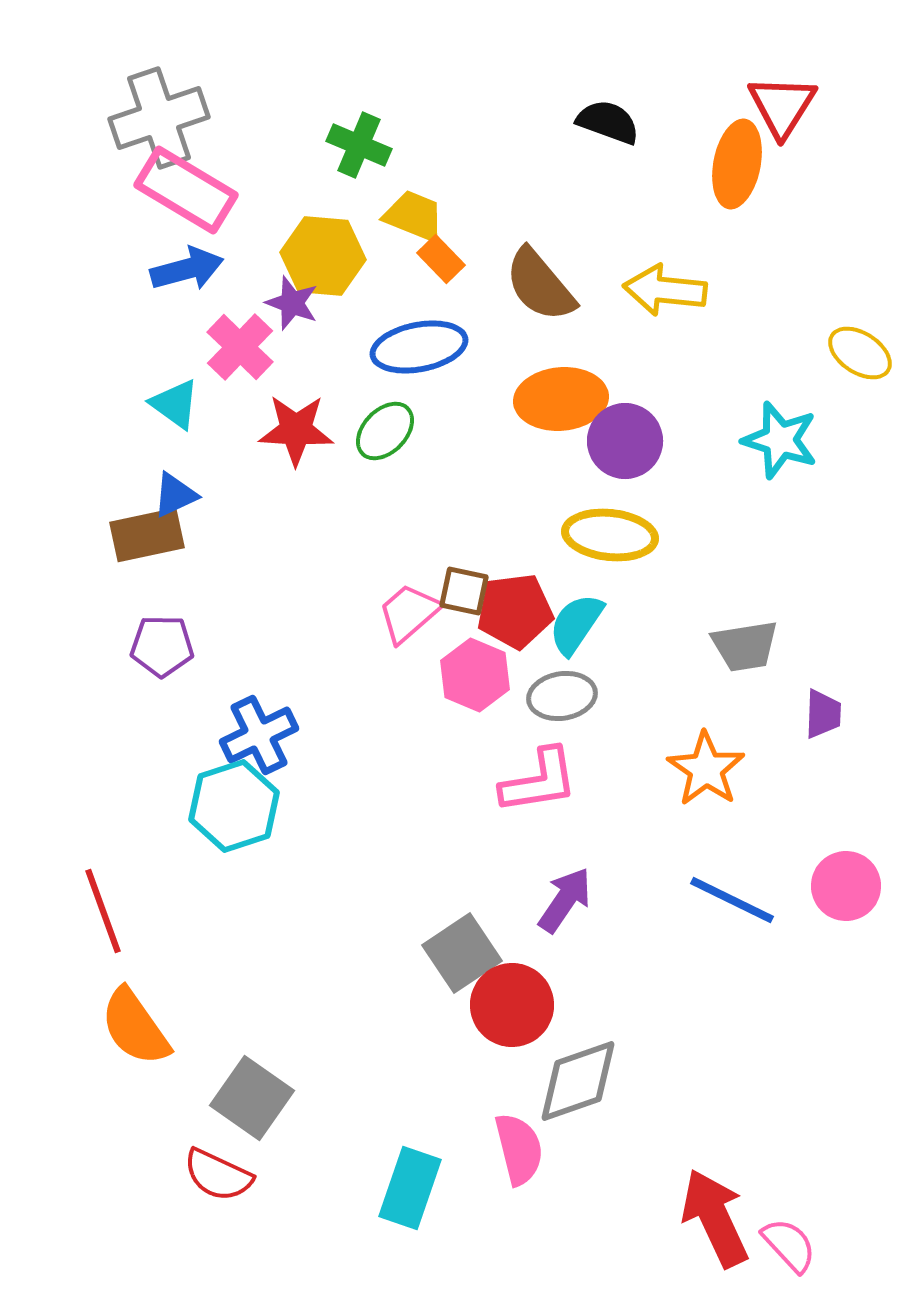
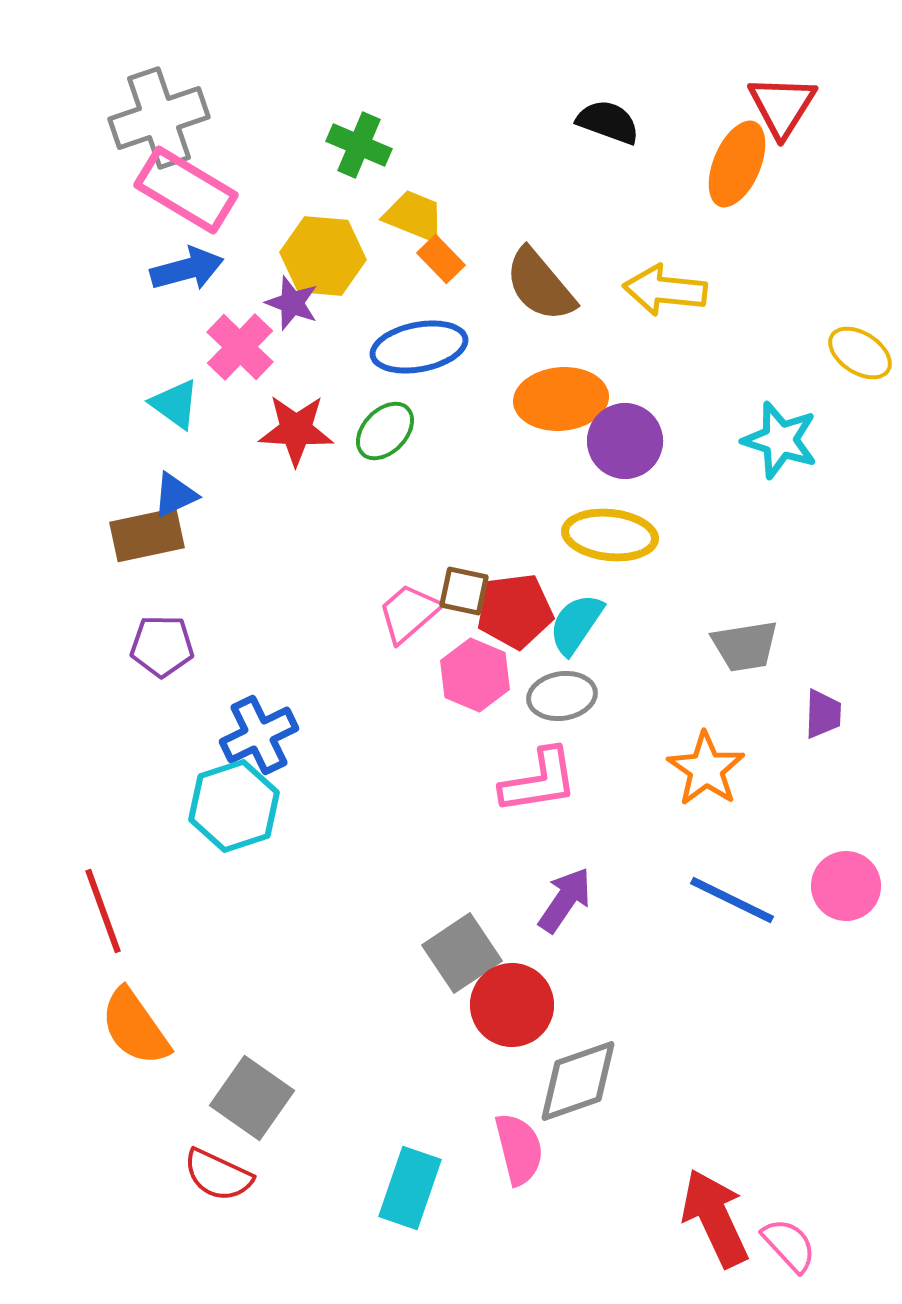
orange ellipse at (737, 164): rotated 12 degrees clockwise
